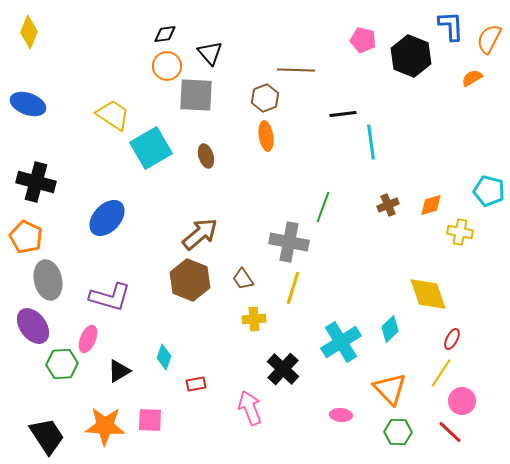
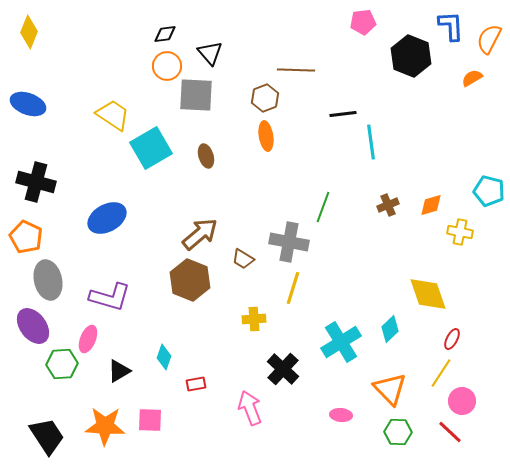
pink pentagon at (363, 40): moved 18 px up; rotated 20 degrees counterclockwise
blue ellipse at (107, 218): rotated 18 degrees clockwise
brown trapezoid at (243, 279): moved 20 px up; rotated 25 degrees counterclockwise
